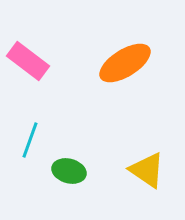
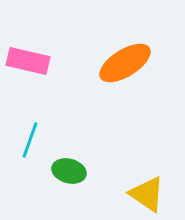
pink rectangle: rotated 24 degrees counterclockwise
yellow triangle: moved 24 px down
